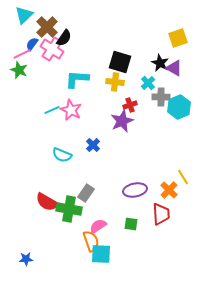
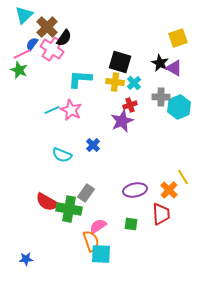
cyan L-shape: moved 3 px right
cyan cross: moved 14 px left
